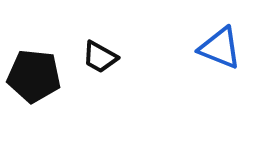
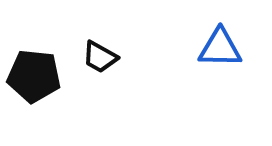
blue triangle: rotated 21 degrees counterclockwise
